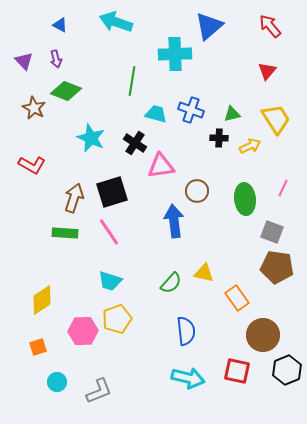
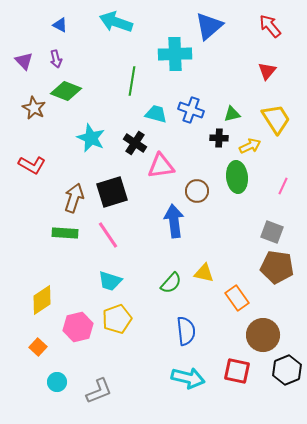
pink line at (283, 188): moved 2 px up
green ellipse at (245, 199): moved 8 px left, 22 px up
pink line at (109, 232): moved 1 px left, 3 px down
pink hexagon at (83, 331): moved 5 px left, 4 px up; rotated 12 degrees counterclockwise
orange square at (38, 347): rotated 30 degrees counterclockwise
